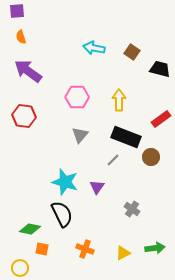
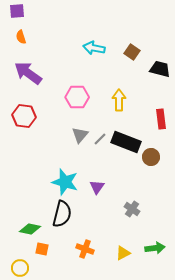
purple arrow: moved 2 px down
red rectangle: rotated 60 degrees counterclockwise
black rectangle: moved 5 px down
gray line: moved 13 px left, 21 px up
black semicircle: rotated 40 degrees clockwise
